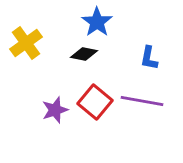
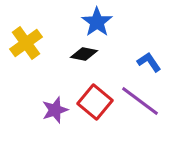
blue L-shape: moved 4 px down; rotated 135 degrees clockwise
purple line: moved 2 px left; rotated 27 degrees clockwise
